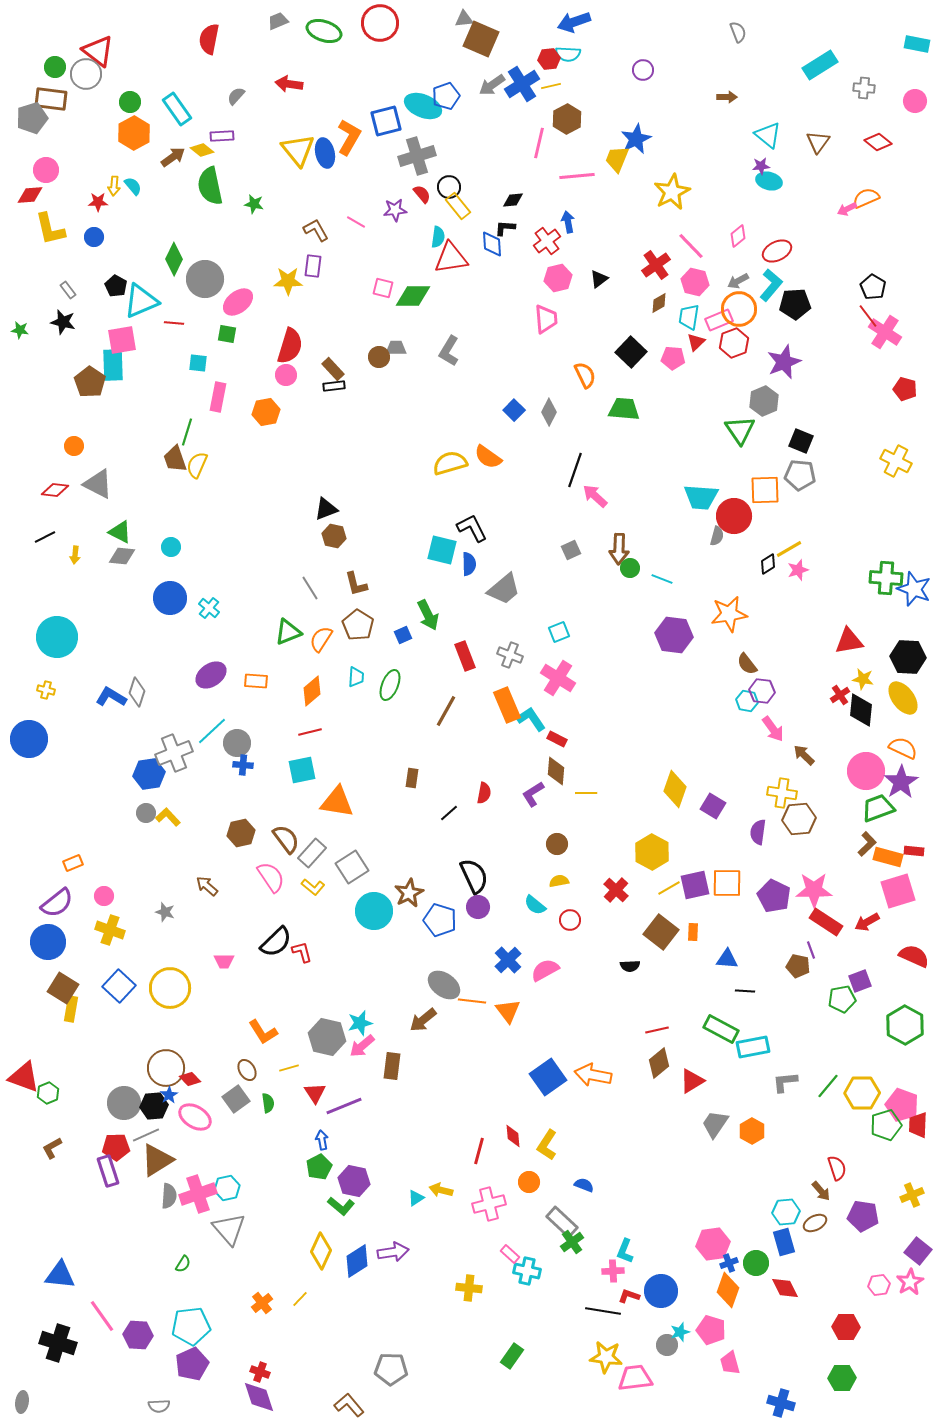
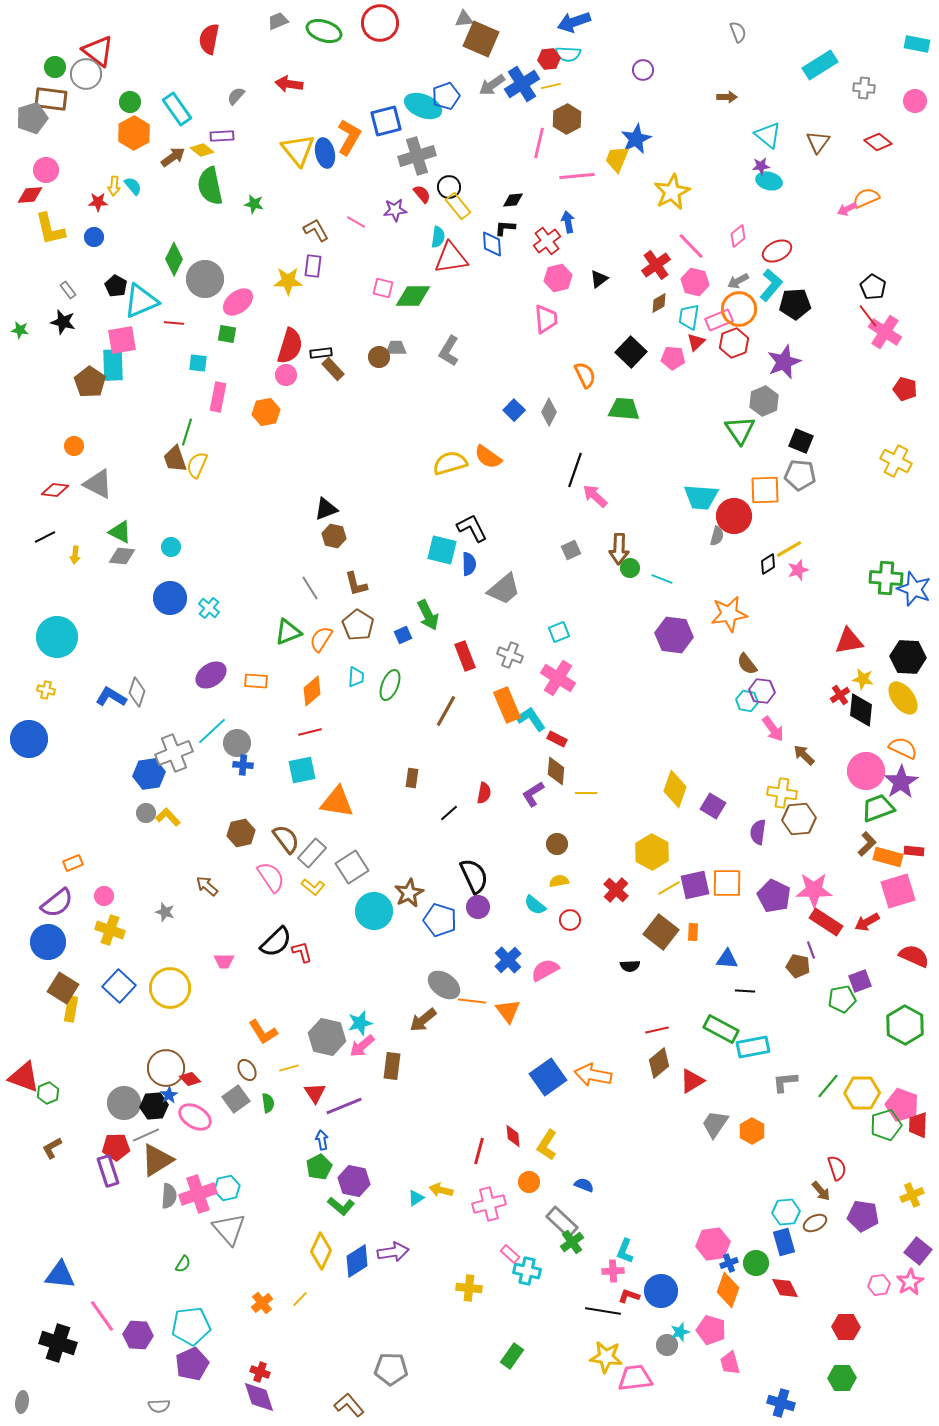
black rectangle at (334, 386): moved 13 px left, 33 px up
